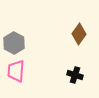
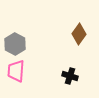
gray hexagon: moved 1 px right, 1 px down
black cross: moved 5 px left, 1 px down
